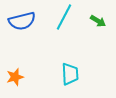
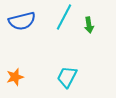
green arrow: moved 9 px left, 4 px down; rotated 49 degrees clockwise
cyan trapezoid: moved 3 px left, 3 px down; rotated 150 degrees counterclockwise
